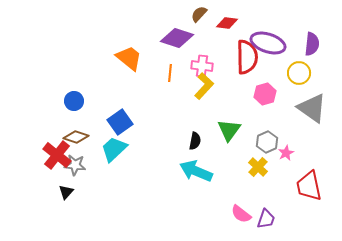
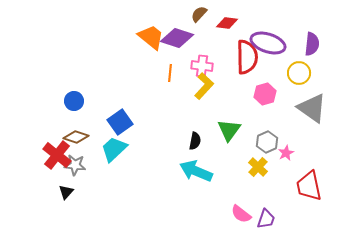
orange trapezoid: moved 22 px right, 21 px up
